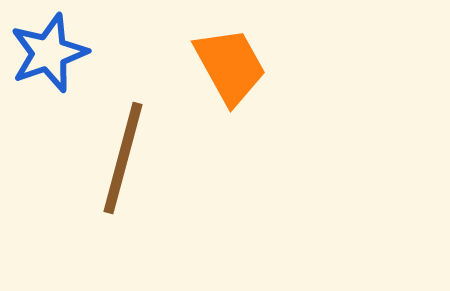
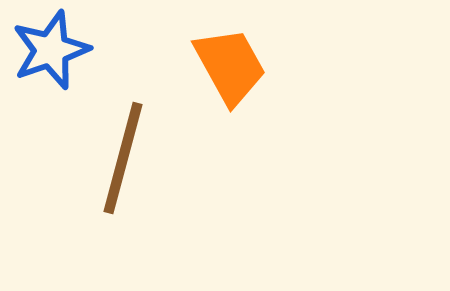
blue star: moved 2 px right, 3 px up
